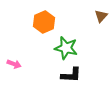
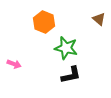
brown triangle: moved 2 px left, 3 px down; rotated 32 degrees counterclockwise
orange hexagon: rotated 15 degrees counterclockwise
black L-shape: rotated 15 degrees counterclockwise
